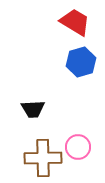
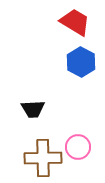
blue hexagon: rotated 16 degrees counterclockwise
